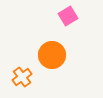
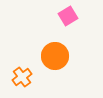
orange circle: moved 3 px right, 1 px down
